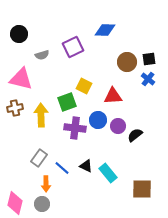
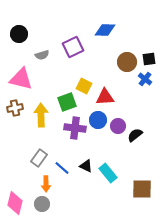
blue cross: moved 3 px left
red triangle: moved 8 px left, 1 px down
